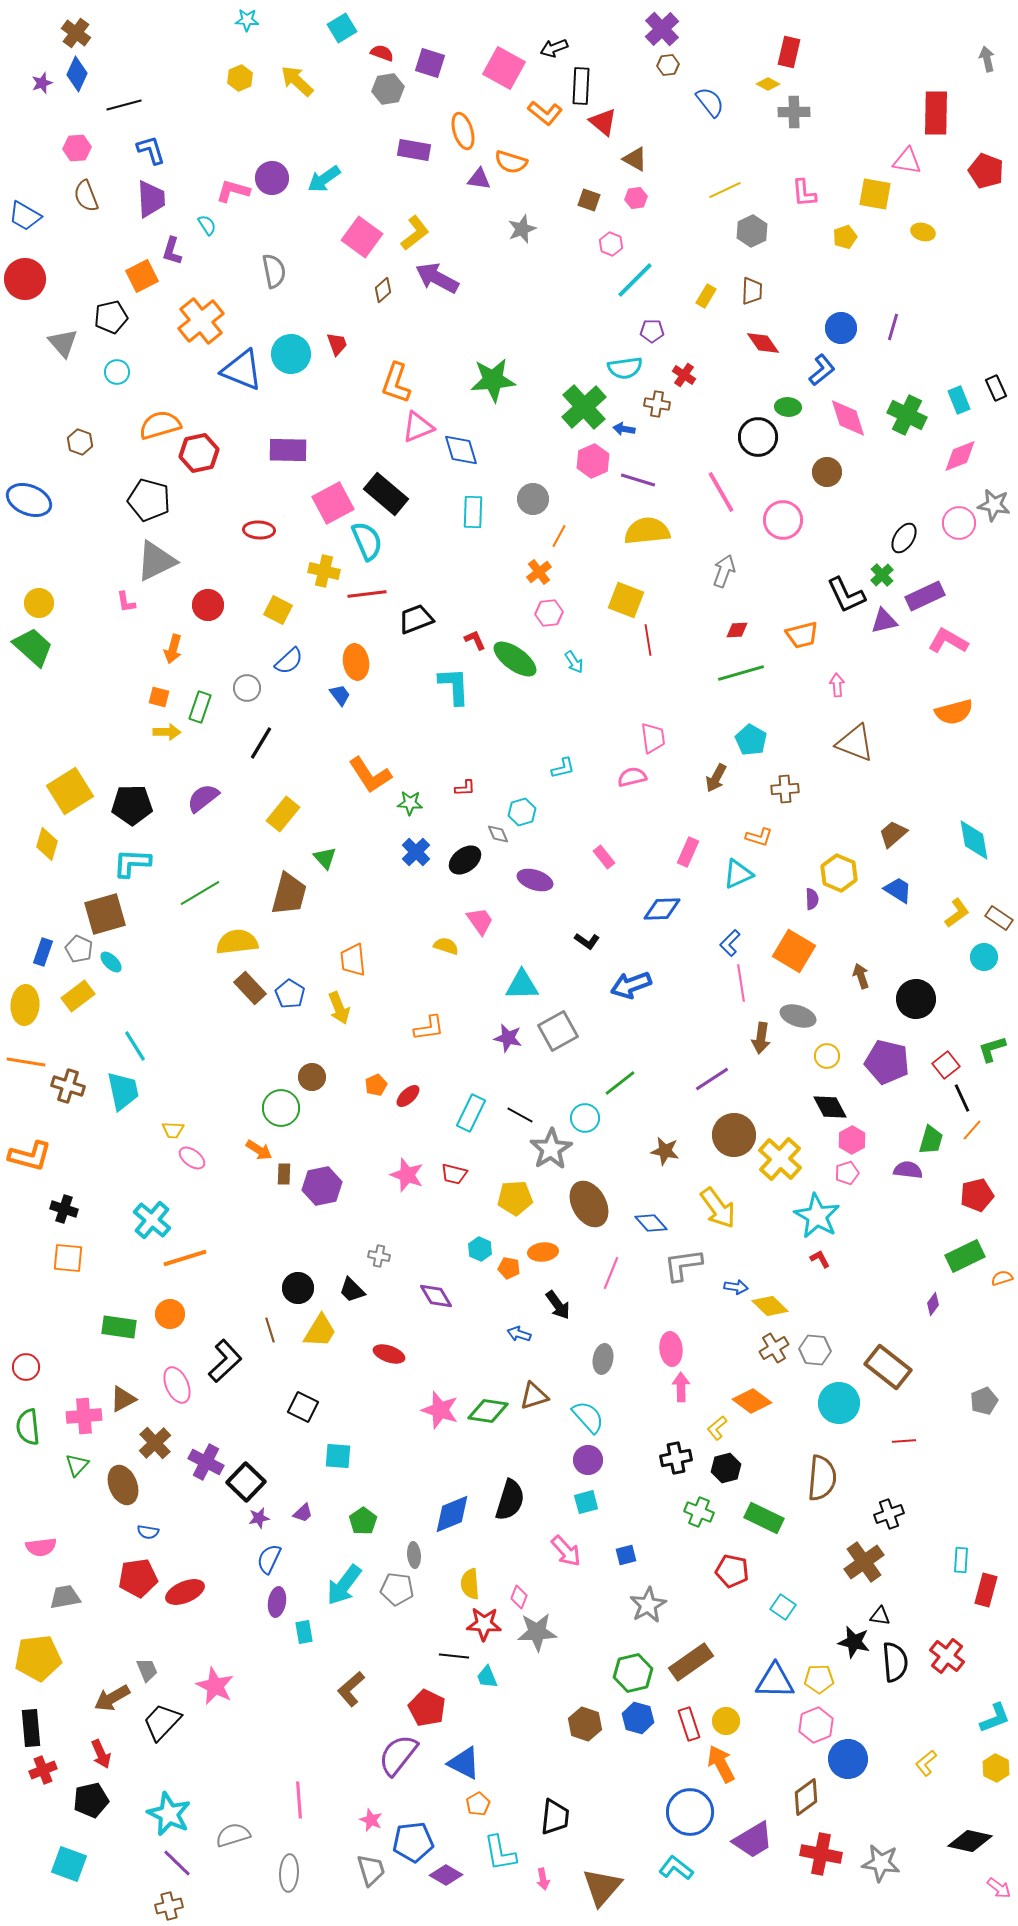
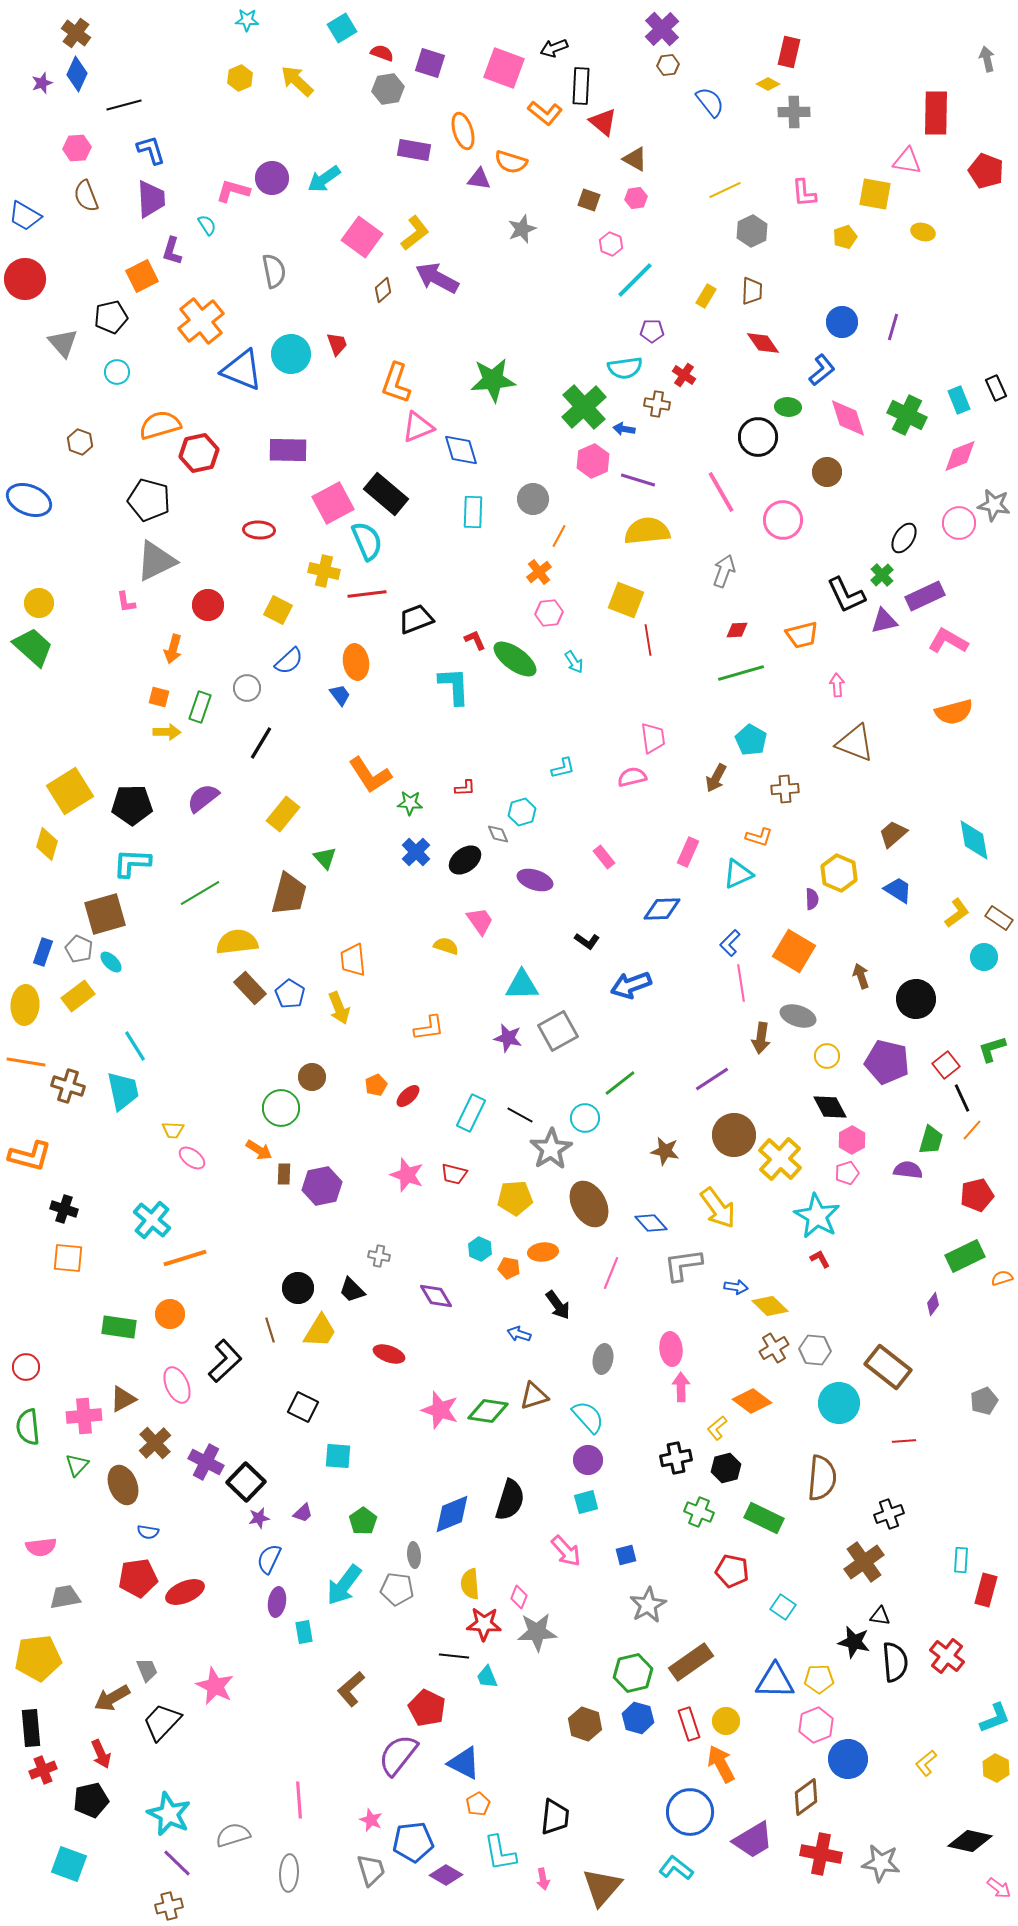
pink square at (504, 68): rotated 9 degrees counterclockwise
blue circle at (841, 328): moved 1 px right, 6 px up
